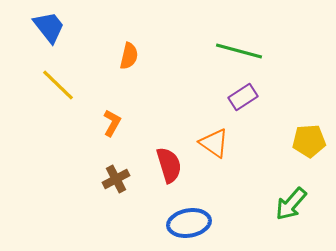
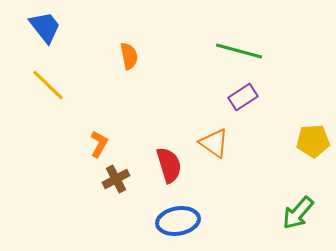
blue trapezoid: moved 4 px left
orange semicircle: rotated 24 degrees counterclockwise
yellow line: moved 10 px left
orange L-shape: moved 13 px left, 21 px down
yellow pentagon: moved 4 px right
green arrow: moved 7 px right, 9 px down
blue ellipse: moved 11 px left, 2 px up
